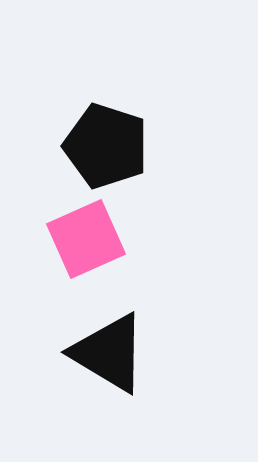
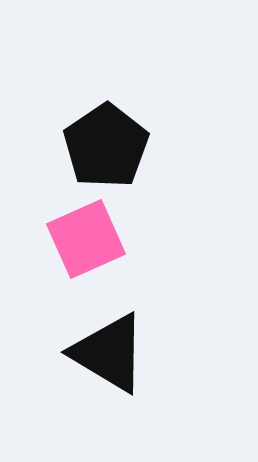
black pentagon: rotated 20 degrees clockwise
